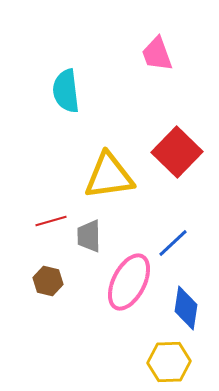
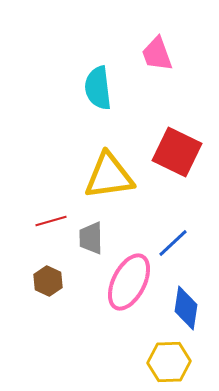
cyan semicircle: moved 32 px right, 3 px up
red square: rotated 18 degrees counterclockwise
gray trapezoid: moved 2 px right, 2 px down
brown hexagon: rotated 12 degrees clockwise
